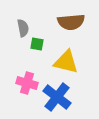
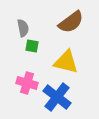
brown semicircle: rotated 32 degrees counterclockwise
green square: moved 5 px left, 2 px down
